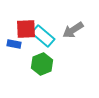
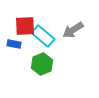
red square: moved 1 px left, 3 px up
